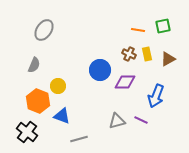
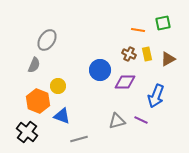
green square: moved 3 px up
gray ellipse: moved 3 px right, 10 px down
